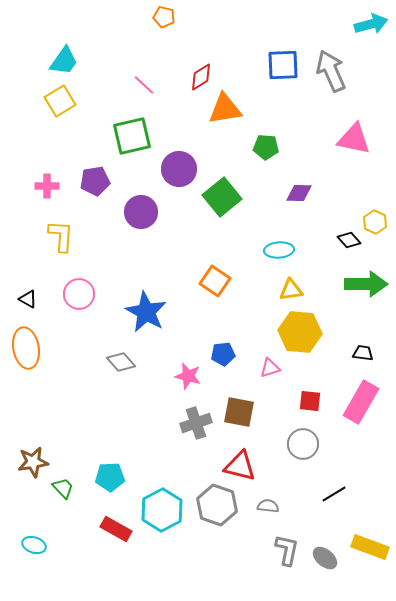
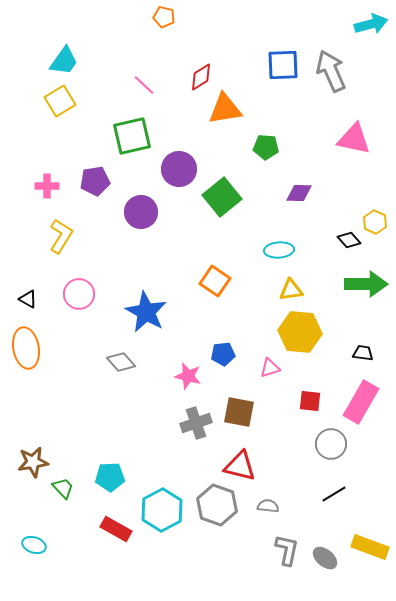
yellow L-shape at (61, 236): rotated 28 degrees clockwise
gray circle at (303, 444): moved 28 px right
